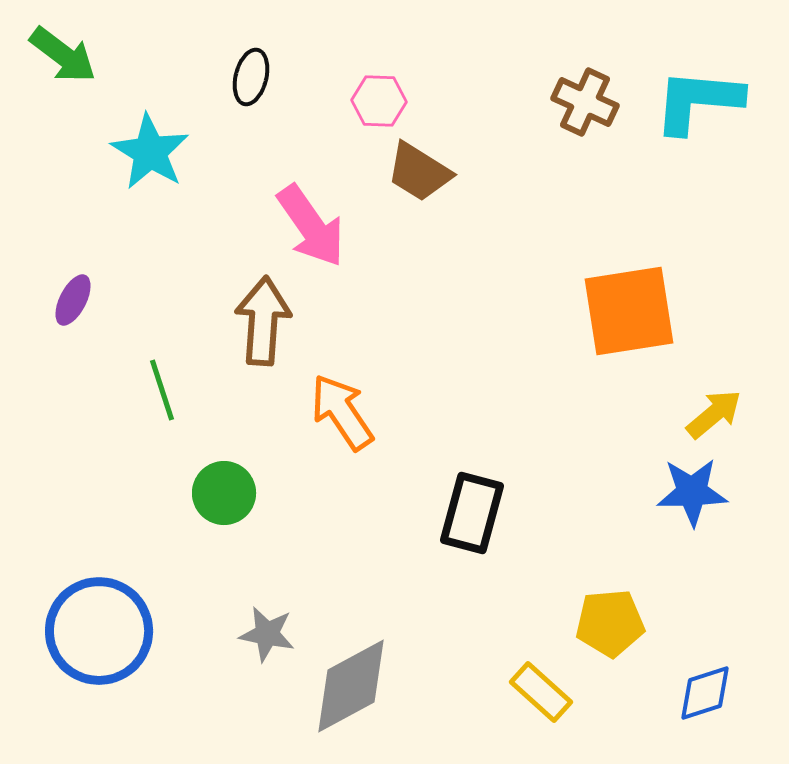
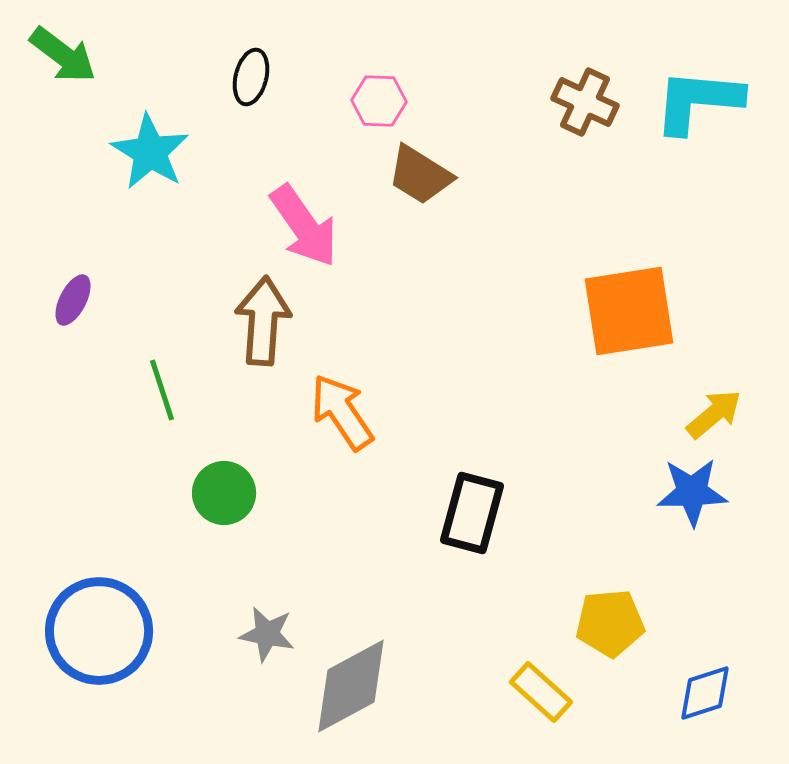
brown trapezoid: moved 1 px right, 3 px down
pink arrow: moved 7 px left
